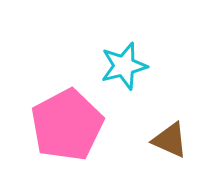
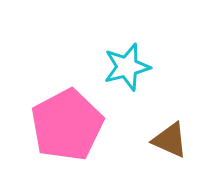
cyan star: moved 3 px right, 1 px down
